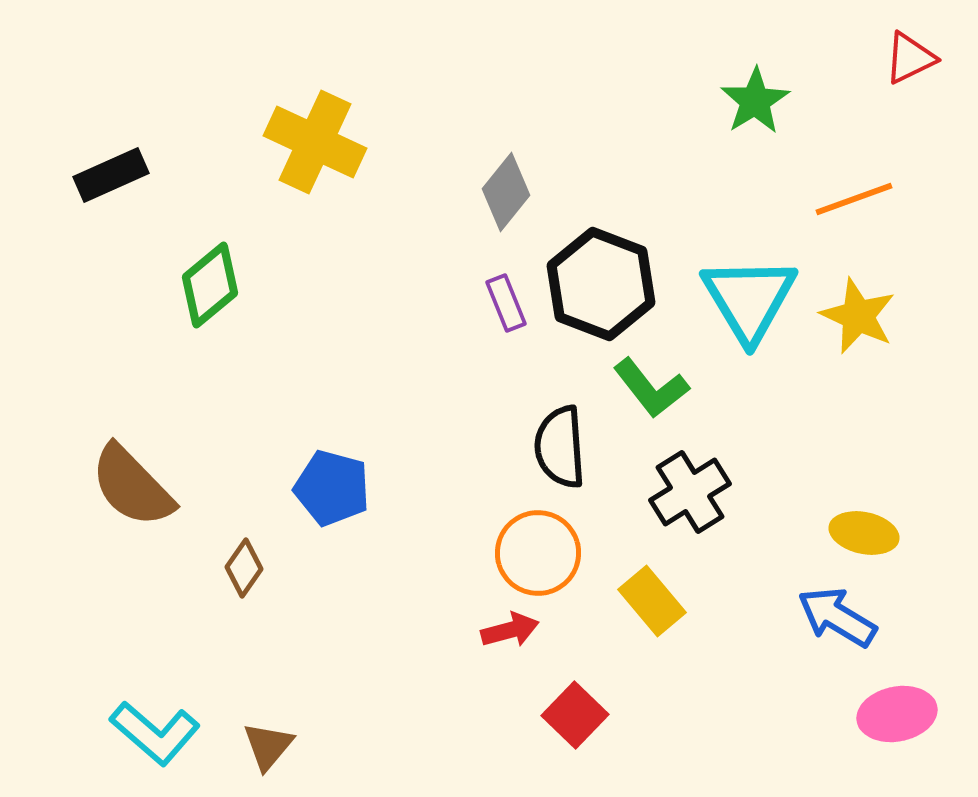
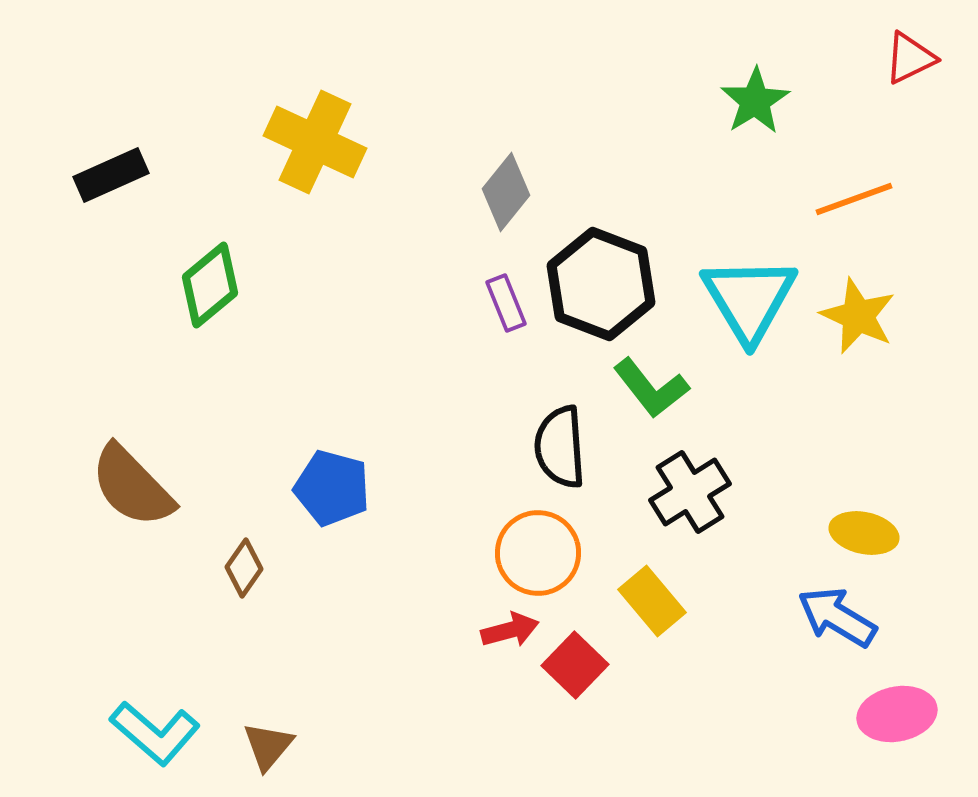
red square: moved 50 px up
